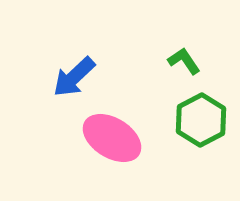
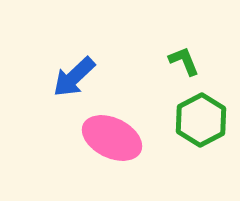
green L-shape: rotated 12 degrees clockwise
pink ellipse: rotated 6 degrees counterclockwise
